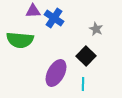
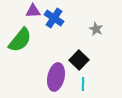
green semicircle: rotated 56 degrees counterclockwise
black square: moved 7 px left, 4 px down
purple ellipse: moved 4 px down; rotated 16 degrees counterclockwise
